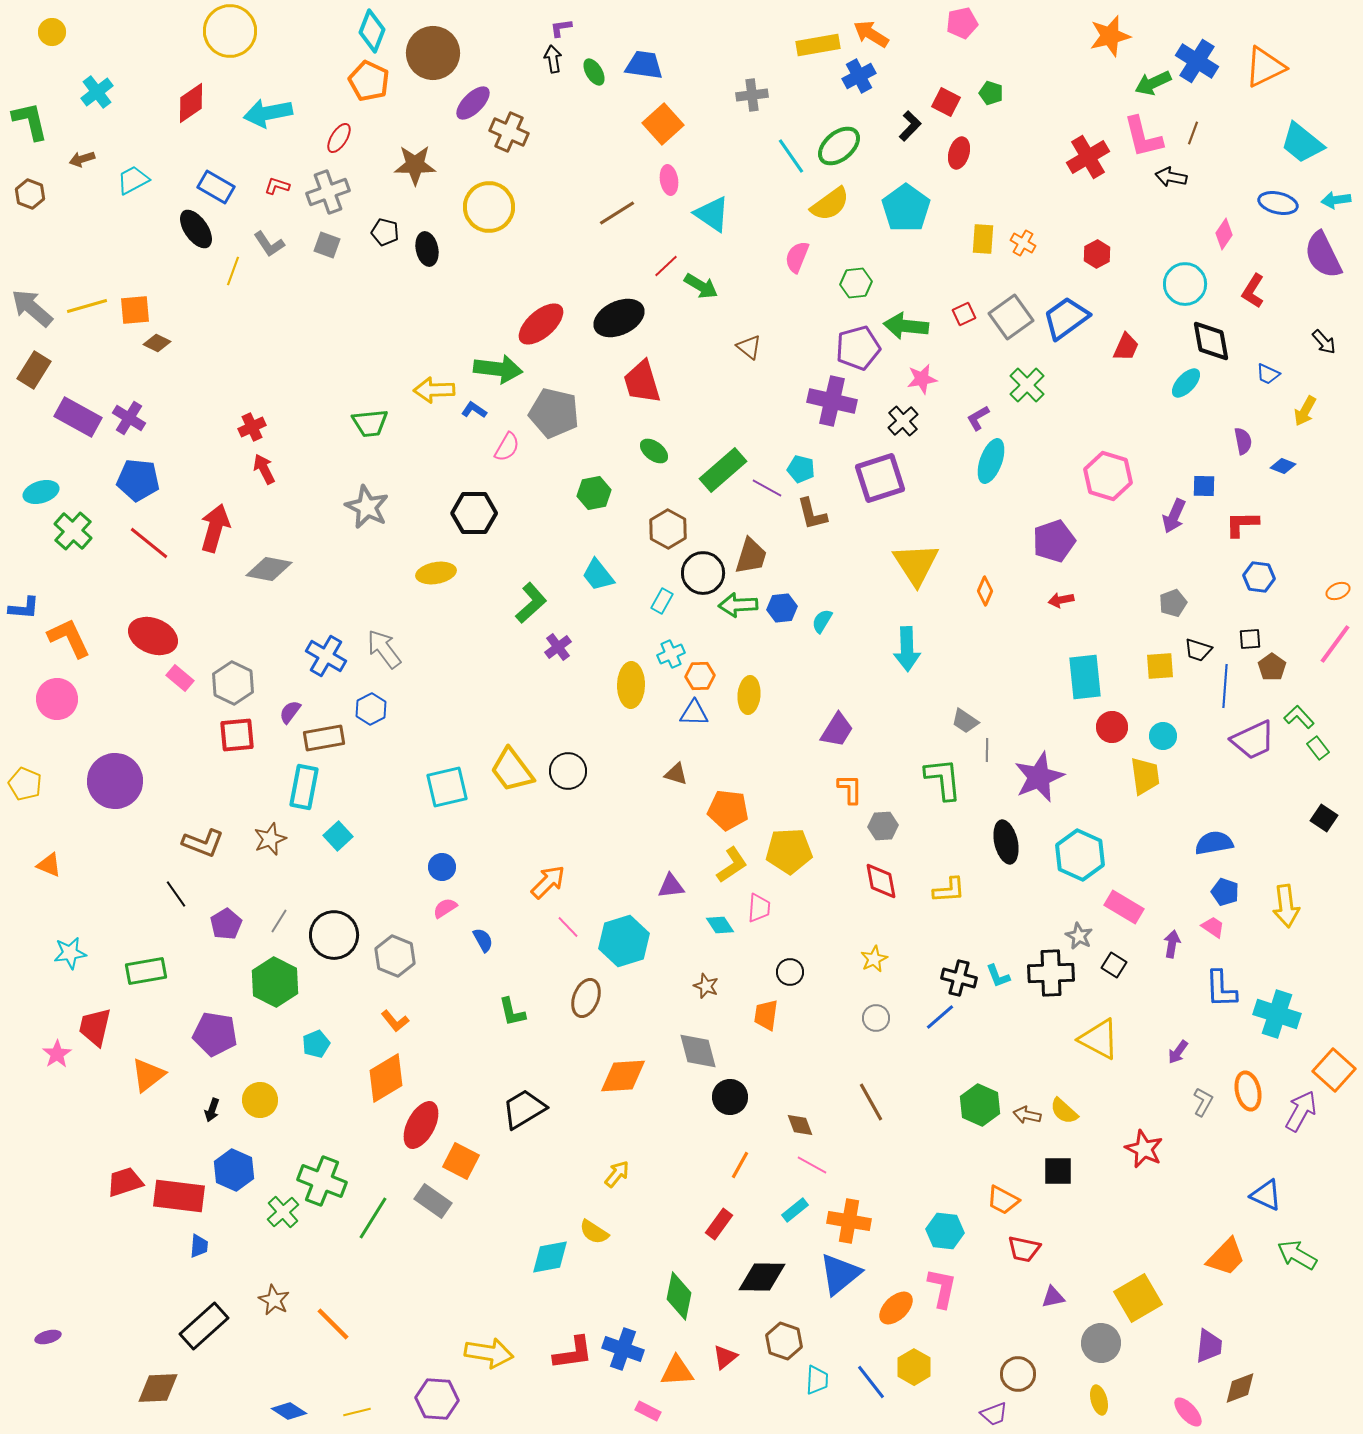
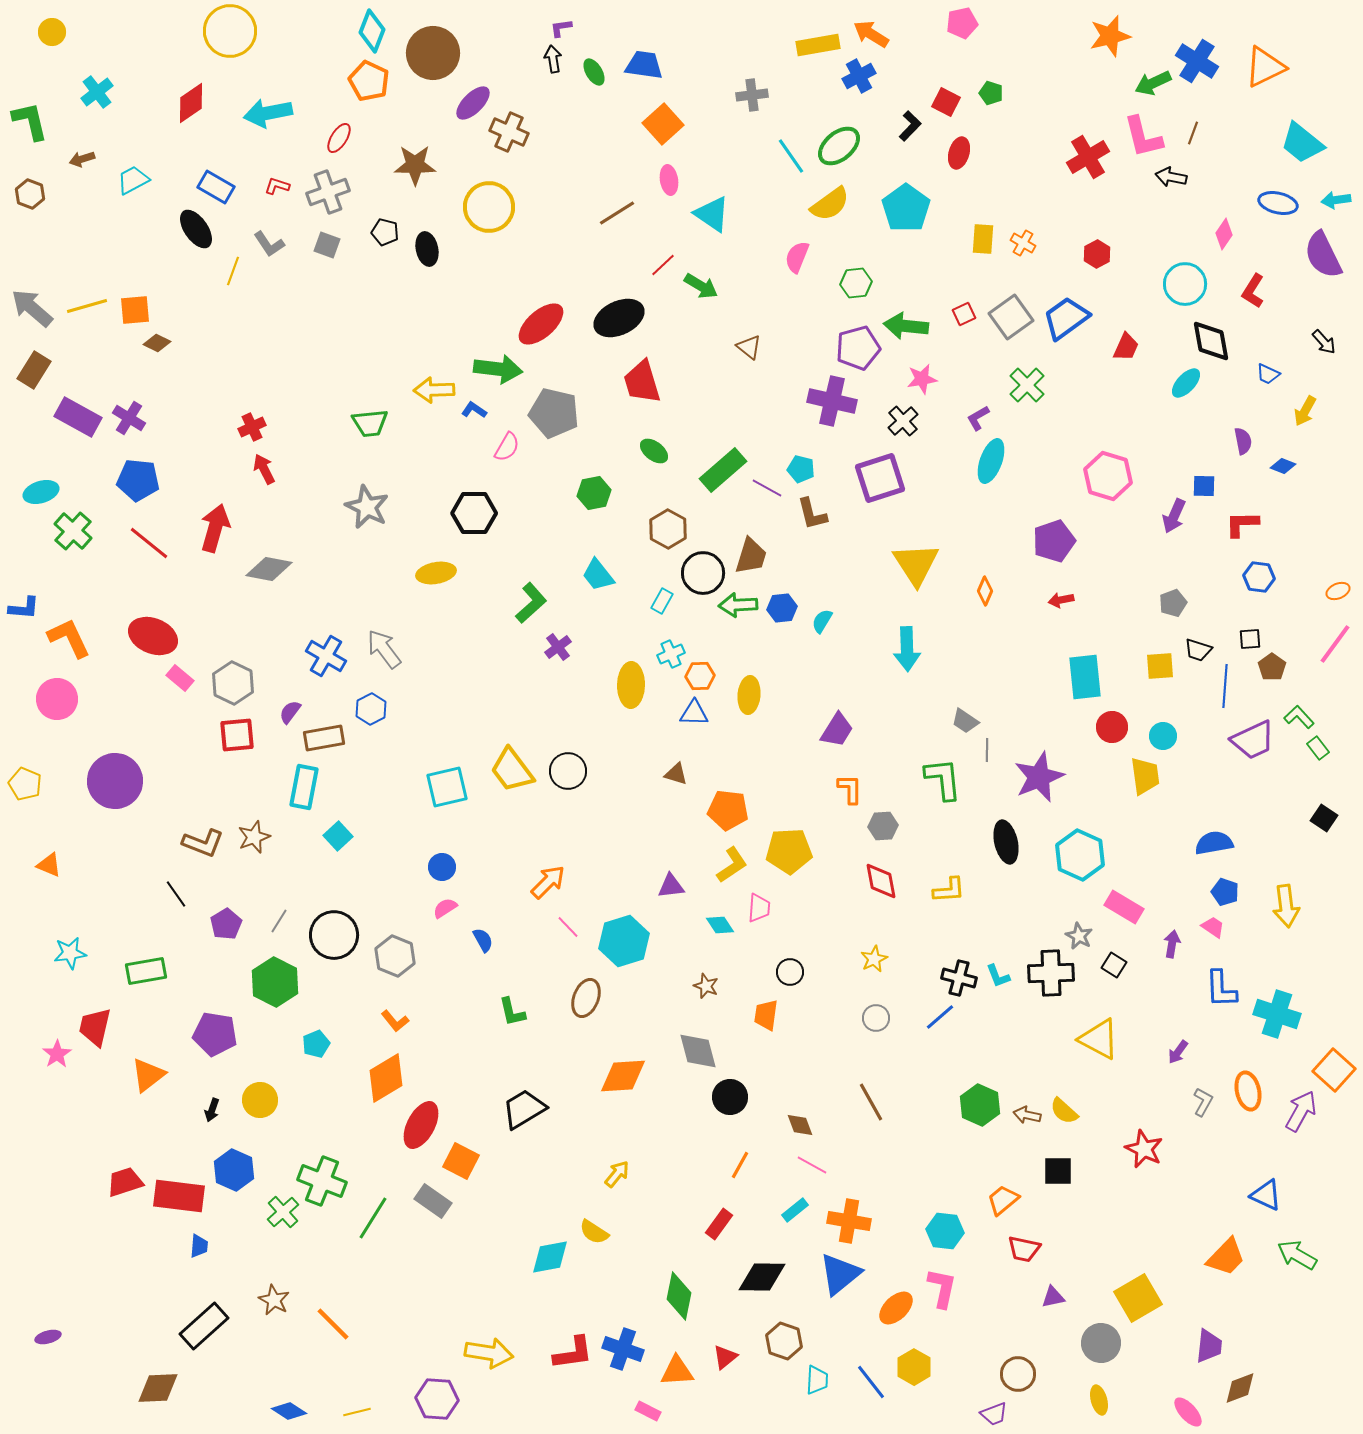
red line at (666, 266): moved 3 px left, 1 px up
brown star at (270, 839): moved 16 px left, 2 px up
orange trapezoid at (1003, 1200): rotated 112 degrees clockwise
